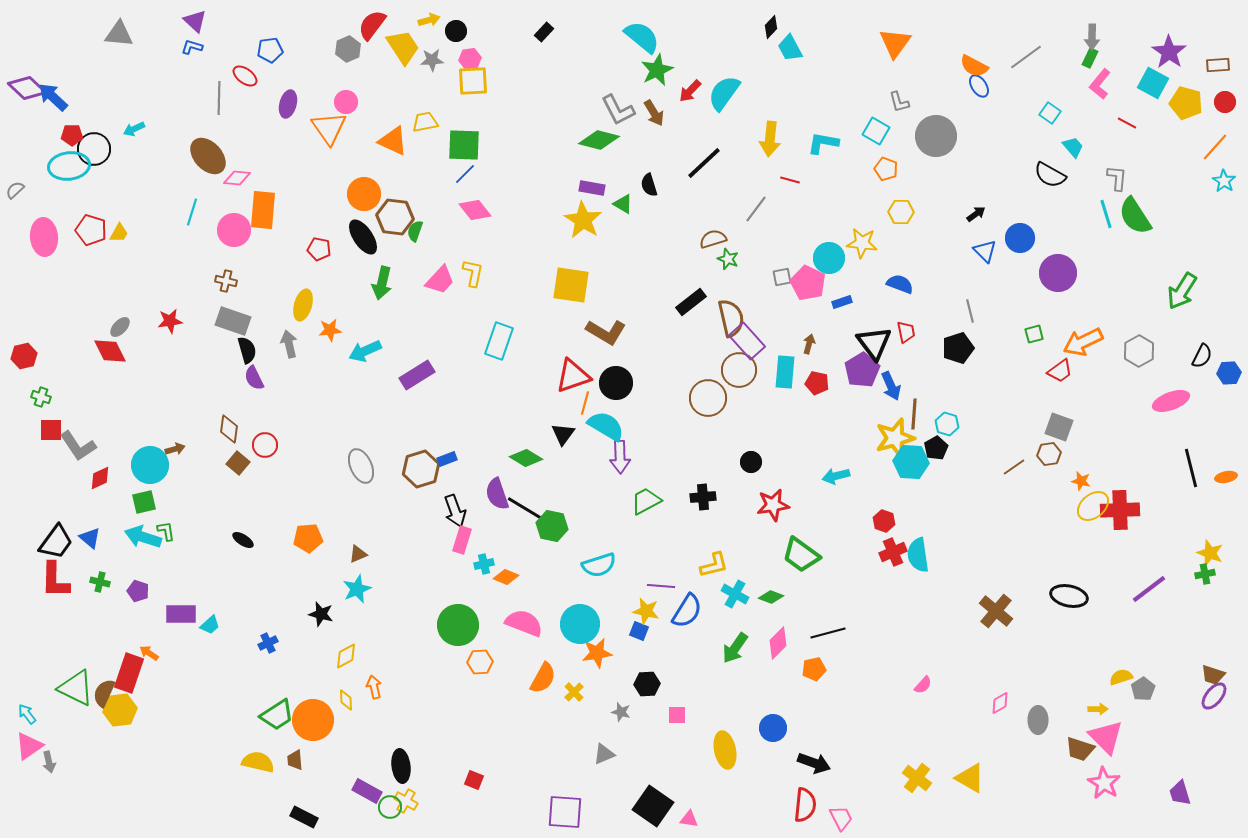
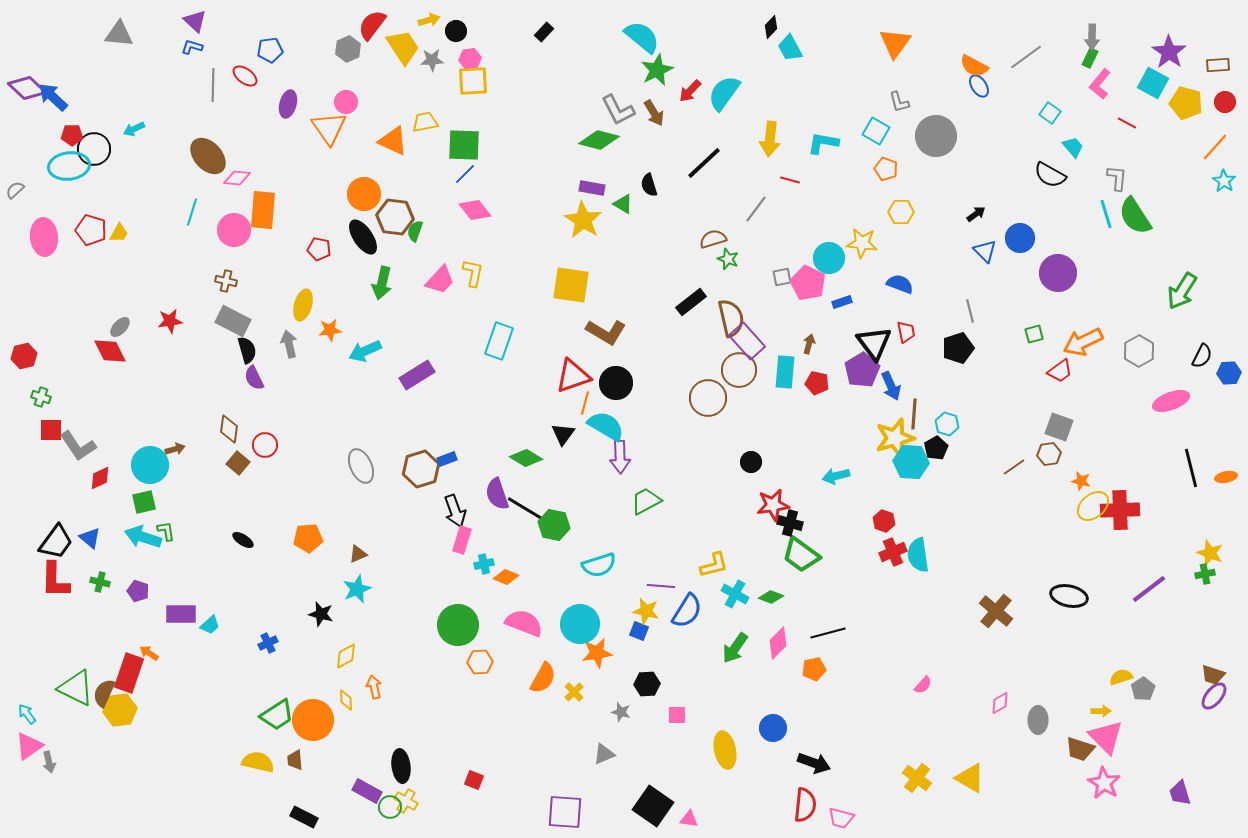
gray line at (219, 98): moved 6 px left, 13 px up
gray rectangle at (233, 321): rotated 8 degrees clockwise
black cross at (703, 497): moved 87 px right, 26 px down; rotated 20 degrees clockwise
green hexagon at (552, 526): moved 2 px right, 1 px up
yellow arrow at (1098, 709): moved 3 px right, 2 px down
pink trapezoid at (841, 818): rotated 132 degrees clockwise
